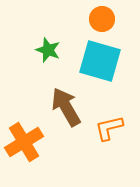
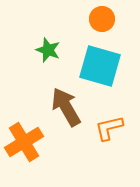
cyan square: moved 5 px down
